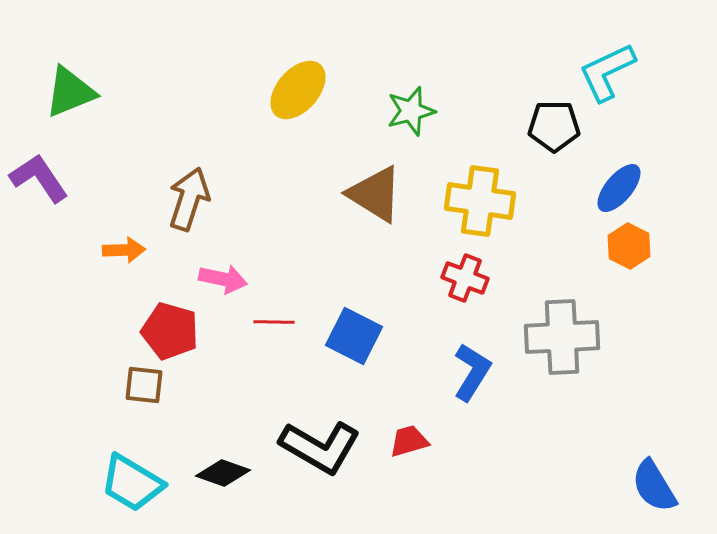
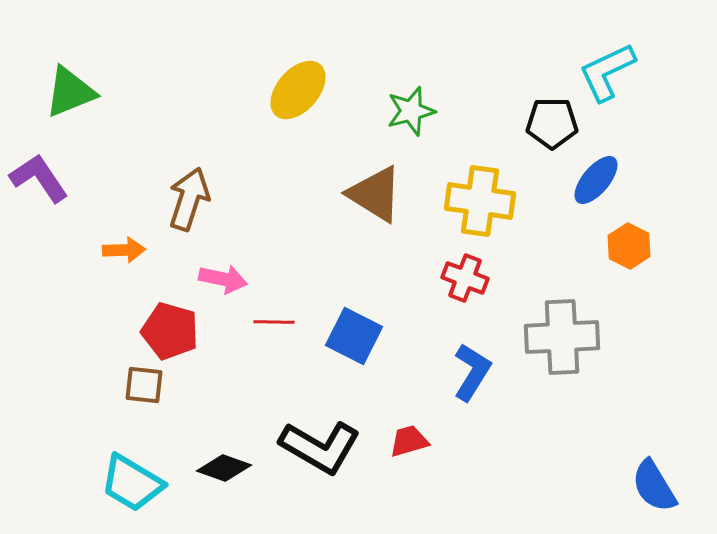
black pentagon: moved 2 px left, 3 px up
blue ellipse: moved 23 px left, 8 px up
black diamond: moved 1 px right, 5 px up
